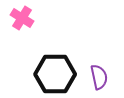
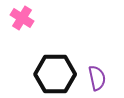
purple semicircle: moved 2 px left, 1 px down
